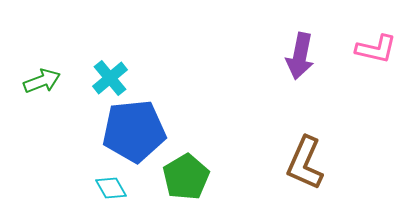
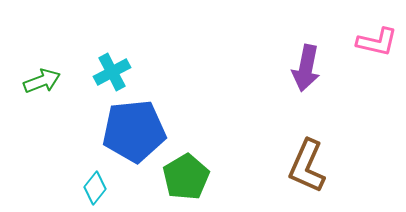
pink L-shape: moved 1 px right, 7 px up
purple arrow: moved 6 px right, 12 px down
cyan cross: moved 2 px right, 6 px up; rotated 12 degrees clockwise
brown L-shape: moved 2 px right, 3 px down
cyan diamond: moved 16 px left; rotated 68 degrees clockwise
